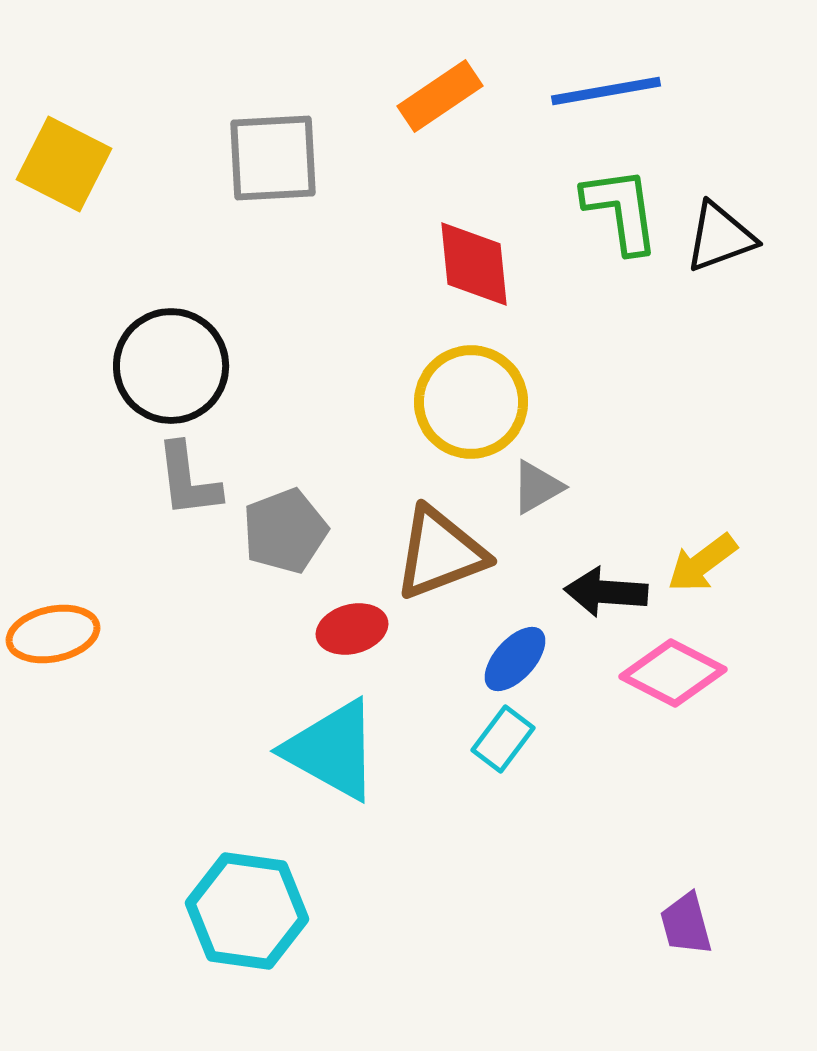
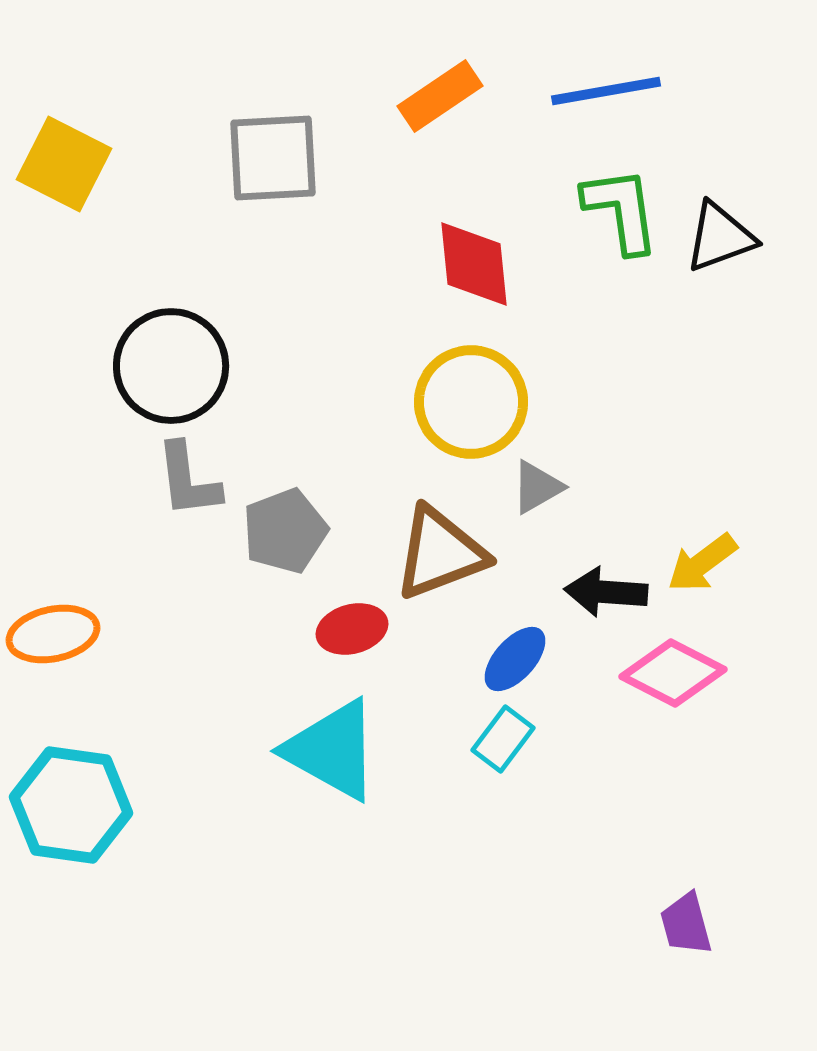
cyan hexagon: moved 176 px left, 106 px up
